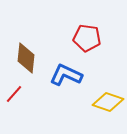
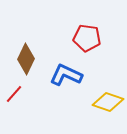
brown diamond: moved 1 px down; rotated 20 degrees clockwise
